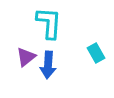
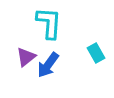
blue arrow: rotated 32 degrees clockwise
